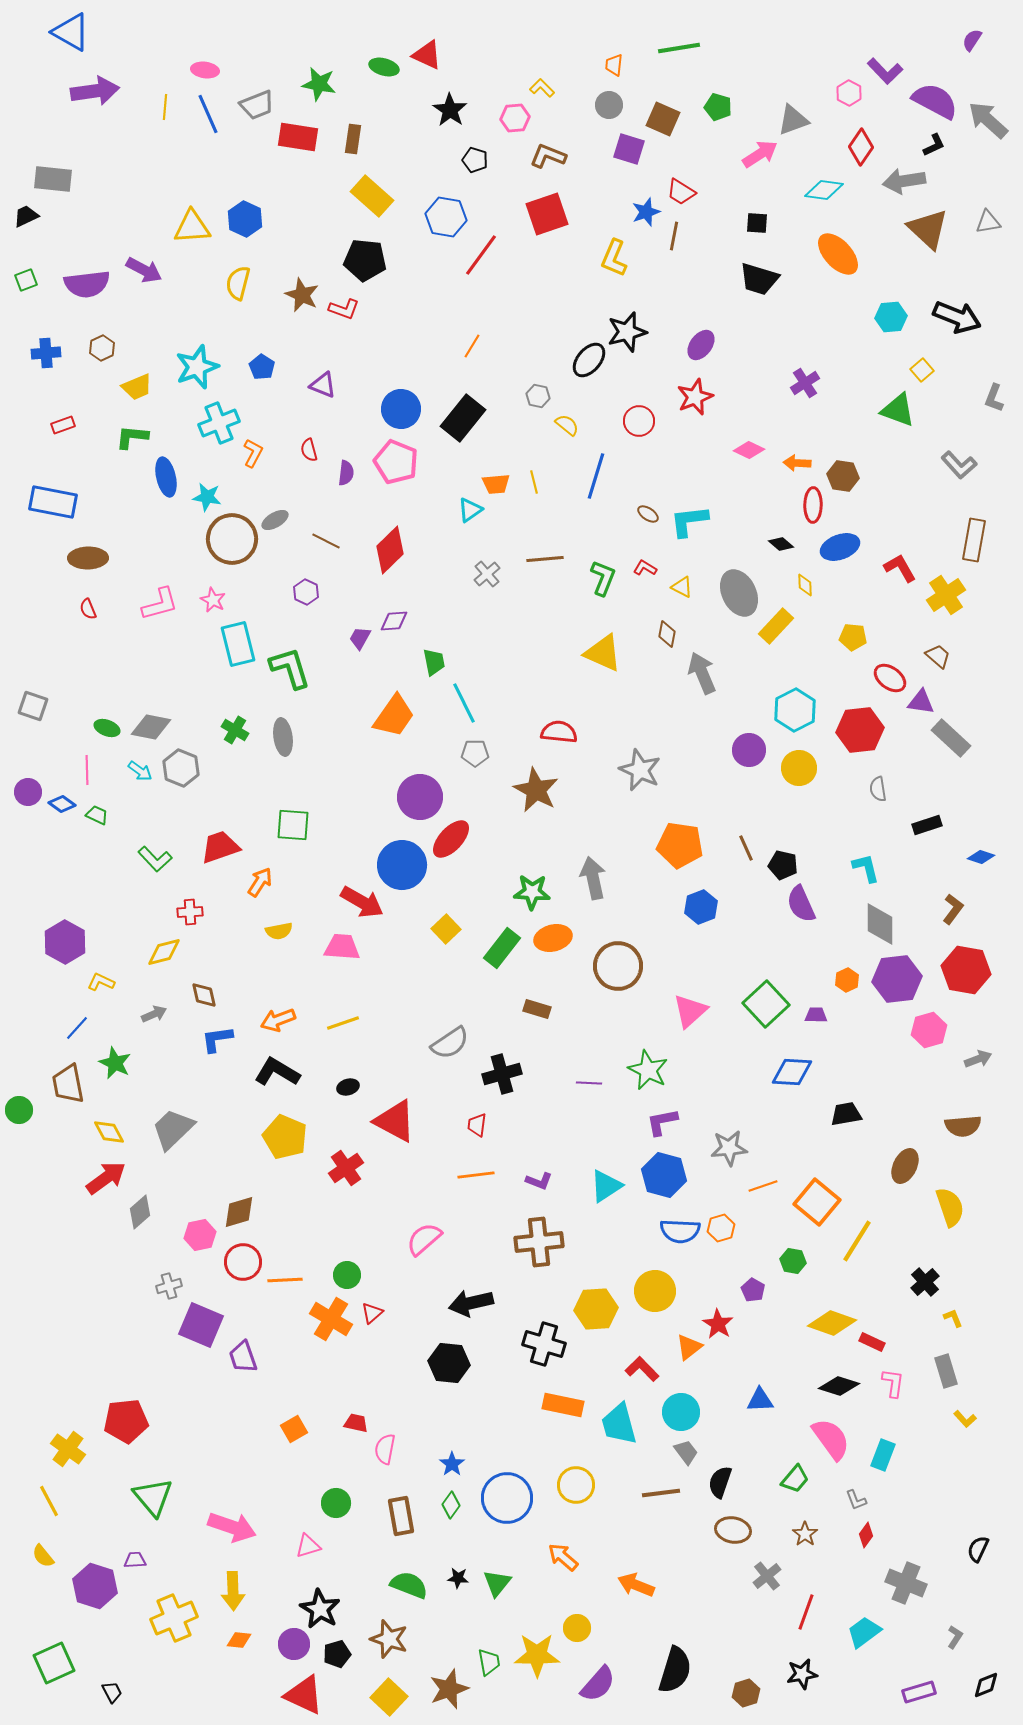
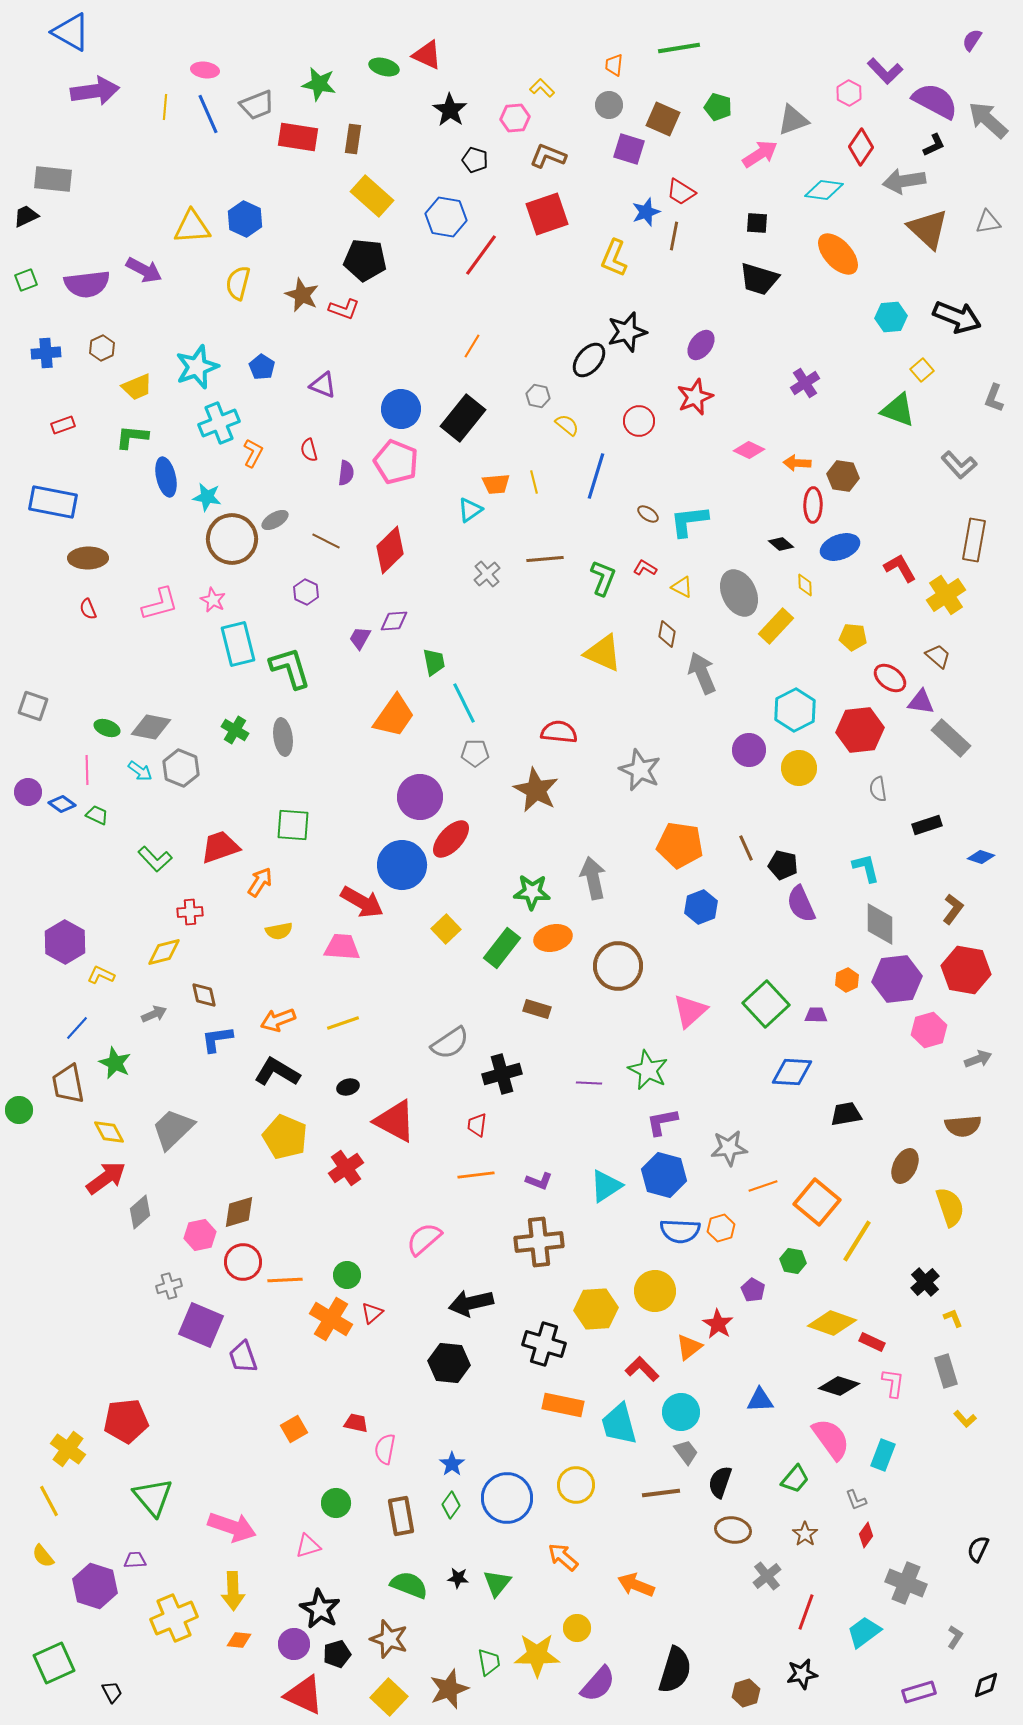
yellow L-shape at (101, 982): moved 7 px up
